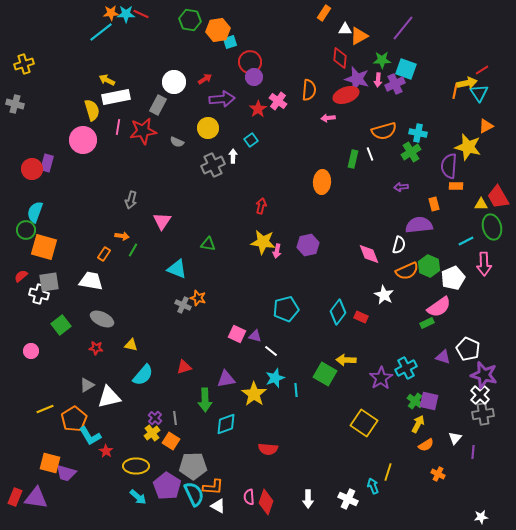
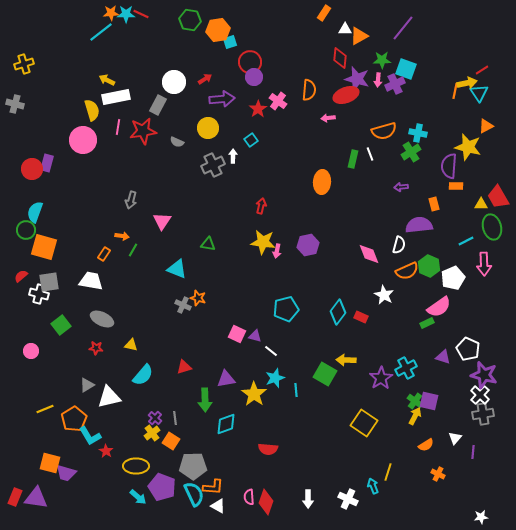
yellow arrow at (418, 424): moved 3 px left, 8 px up
purple pentagon at (167, 486): moved 5 px left, 1 px down; rotated 12 degrees counterclockwise
